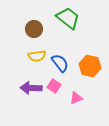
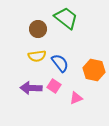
green trapezoid: moved 2 px left
brown circle: moved 4 px right
orange hexagon: moved 4 px right, 4 px down
